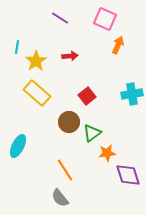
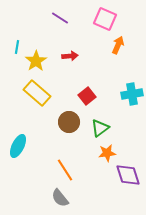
green triangle: moved 8 px right, 5 px up
